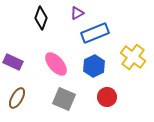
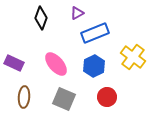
purple rectangle: moved 1 px right, 1 px down
brown ellipse: moved 7 px right, 1 px up; rotated 25 degrees counterclockwise
